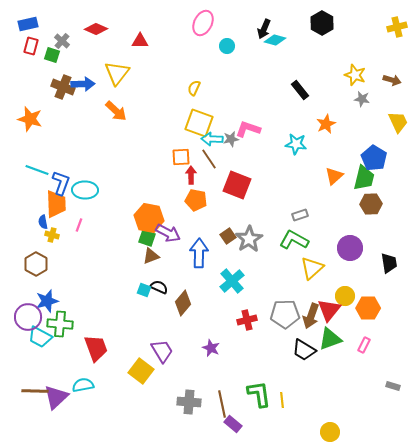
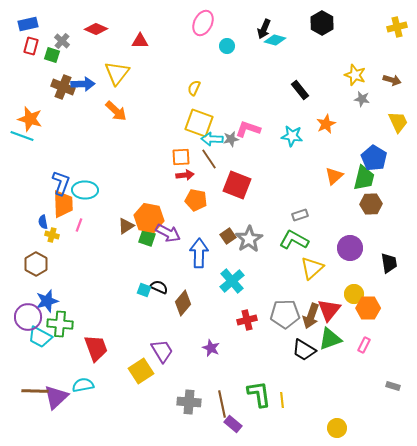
cyan star at (296, 144): moved 4 px left, 8 px up
cyan line at (37, 170): moved 15 px left, 34 px up
red arrow at (191, 175): moved 6 px left; rotated 84 degrees clockwise
orange trapezoid at (56, 204): moved 7 px right
brown triangle at (151, 256): moved 25 px left, 30 px up; rotated 12 degrees counterclockwise
yellow circle at (345, 296): moved 9 px right, 2 px up
yellow square at (141, 371): rotated 20 degrees clockwise
yellow circle at (330, 432): moved 7 px right, 4 px up
